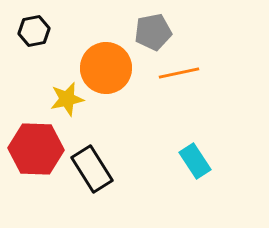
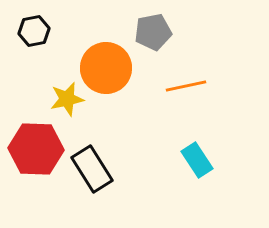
orange line: moved 7 px right, 13 px down
cyan rectangle: moved 2 px right, 1 px up
